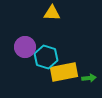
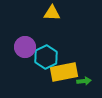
cyan hexagon: rotated 15 degrees clockwise
green arrow: moved 5 px left, 3 px down
